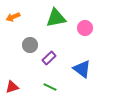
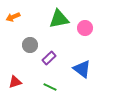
green triangle: moved 3 px right, 1 px down
red triangle: moved 3 px right, 5 px up
